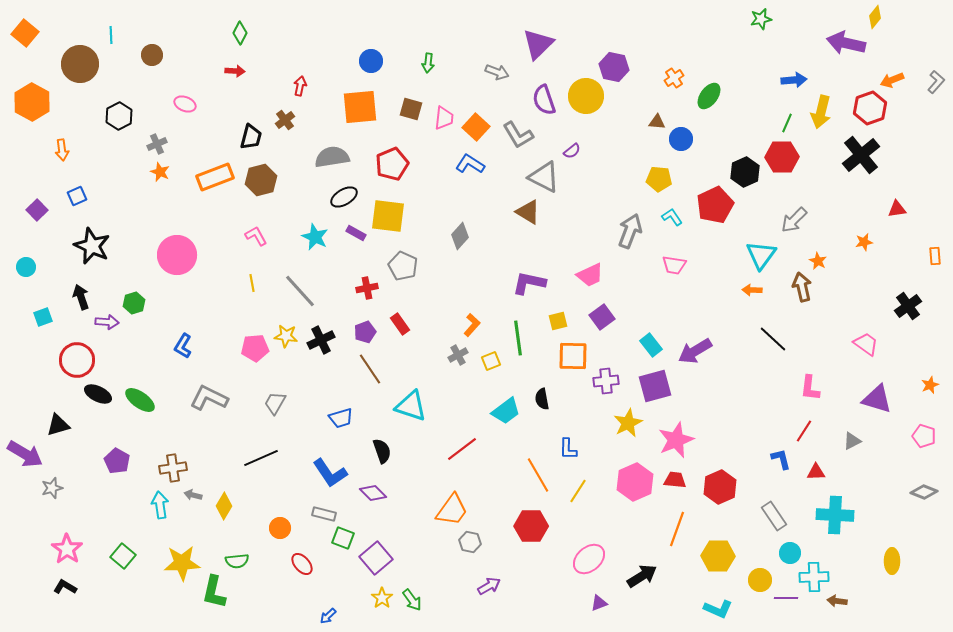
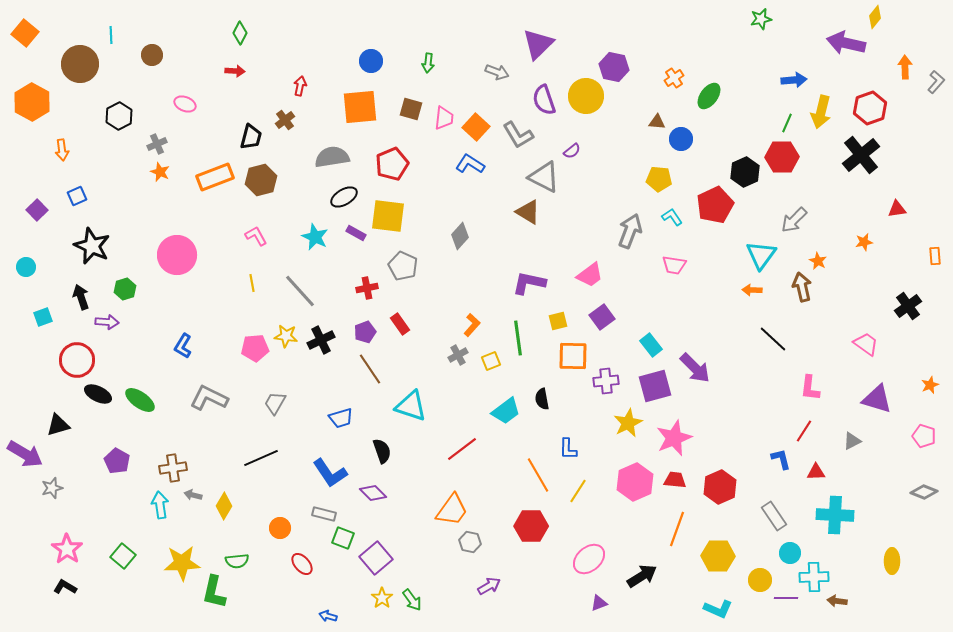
orange arrow at (892, 80): moved 13 px right, 13 px up; rotated 110 degrees clockwise
pink trapezoid at (590, 275): rotated 12 degrees counterclockwise
green hexagon at (134, 303): moved 9 px left, 14 px up
purple arrow at (695, 351): moved 17 px down; rotated 104 degrees counterclockwise
pink star at (676, 440): moved 2 px left, 2 px up
blue arrow at (328, 616): rotated 60 degrees clockwise
